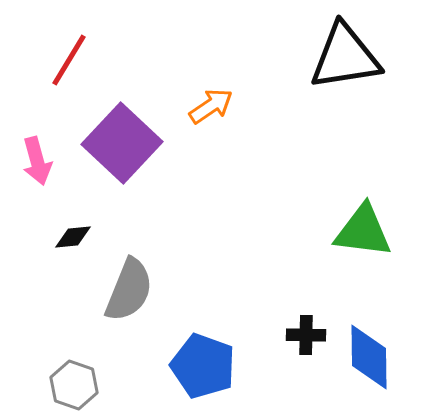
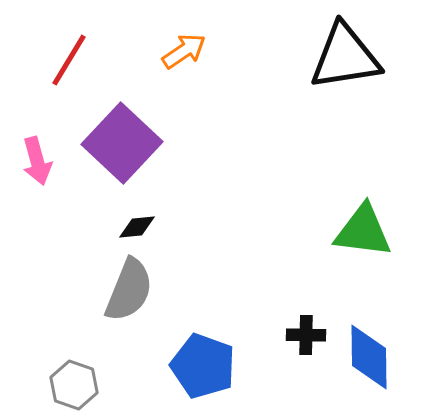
orange arrow: moved 27 px left, 55 px up
black diamond: moved 64 px right, 10 px up
